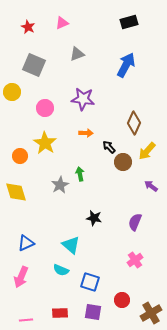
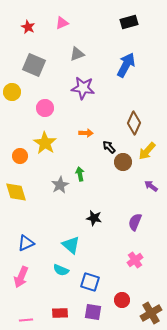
purple star: moved 11 px up
